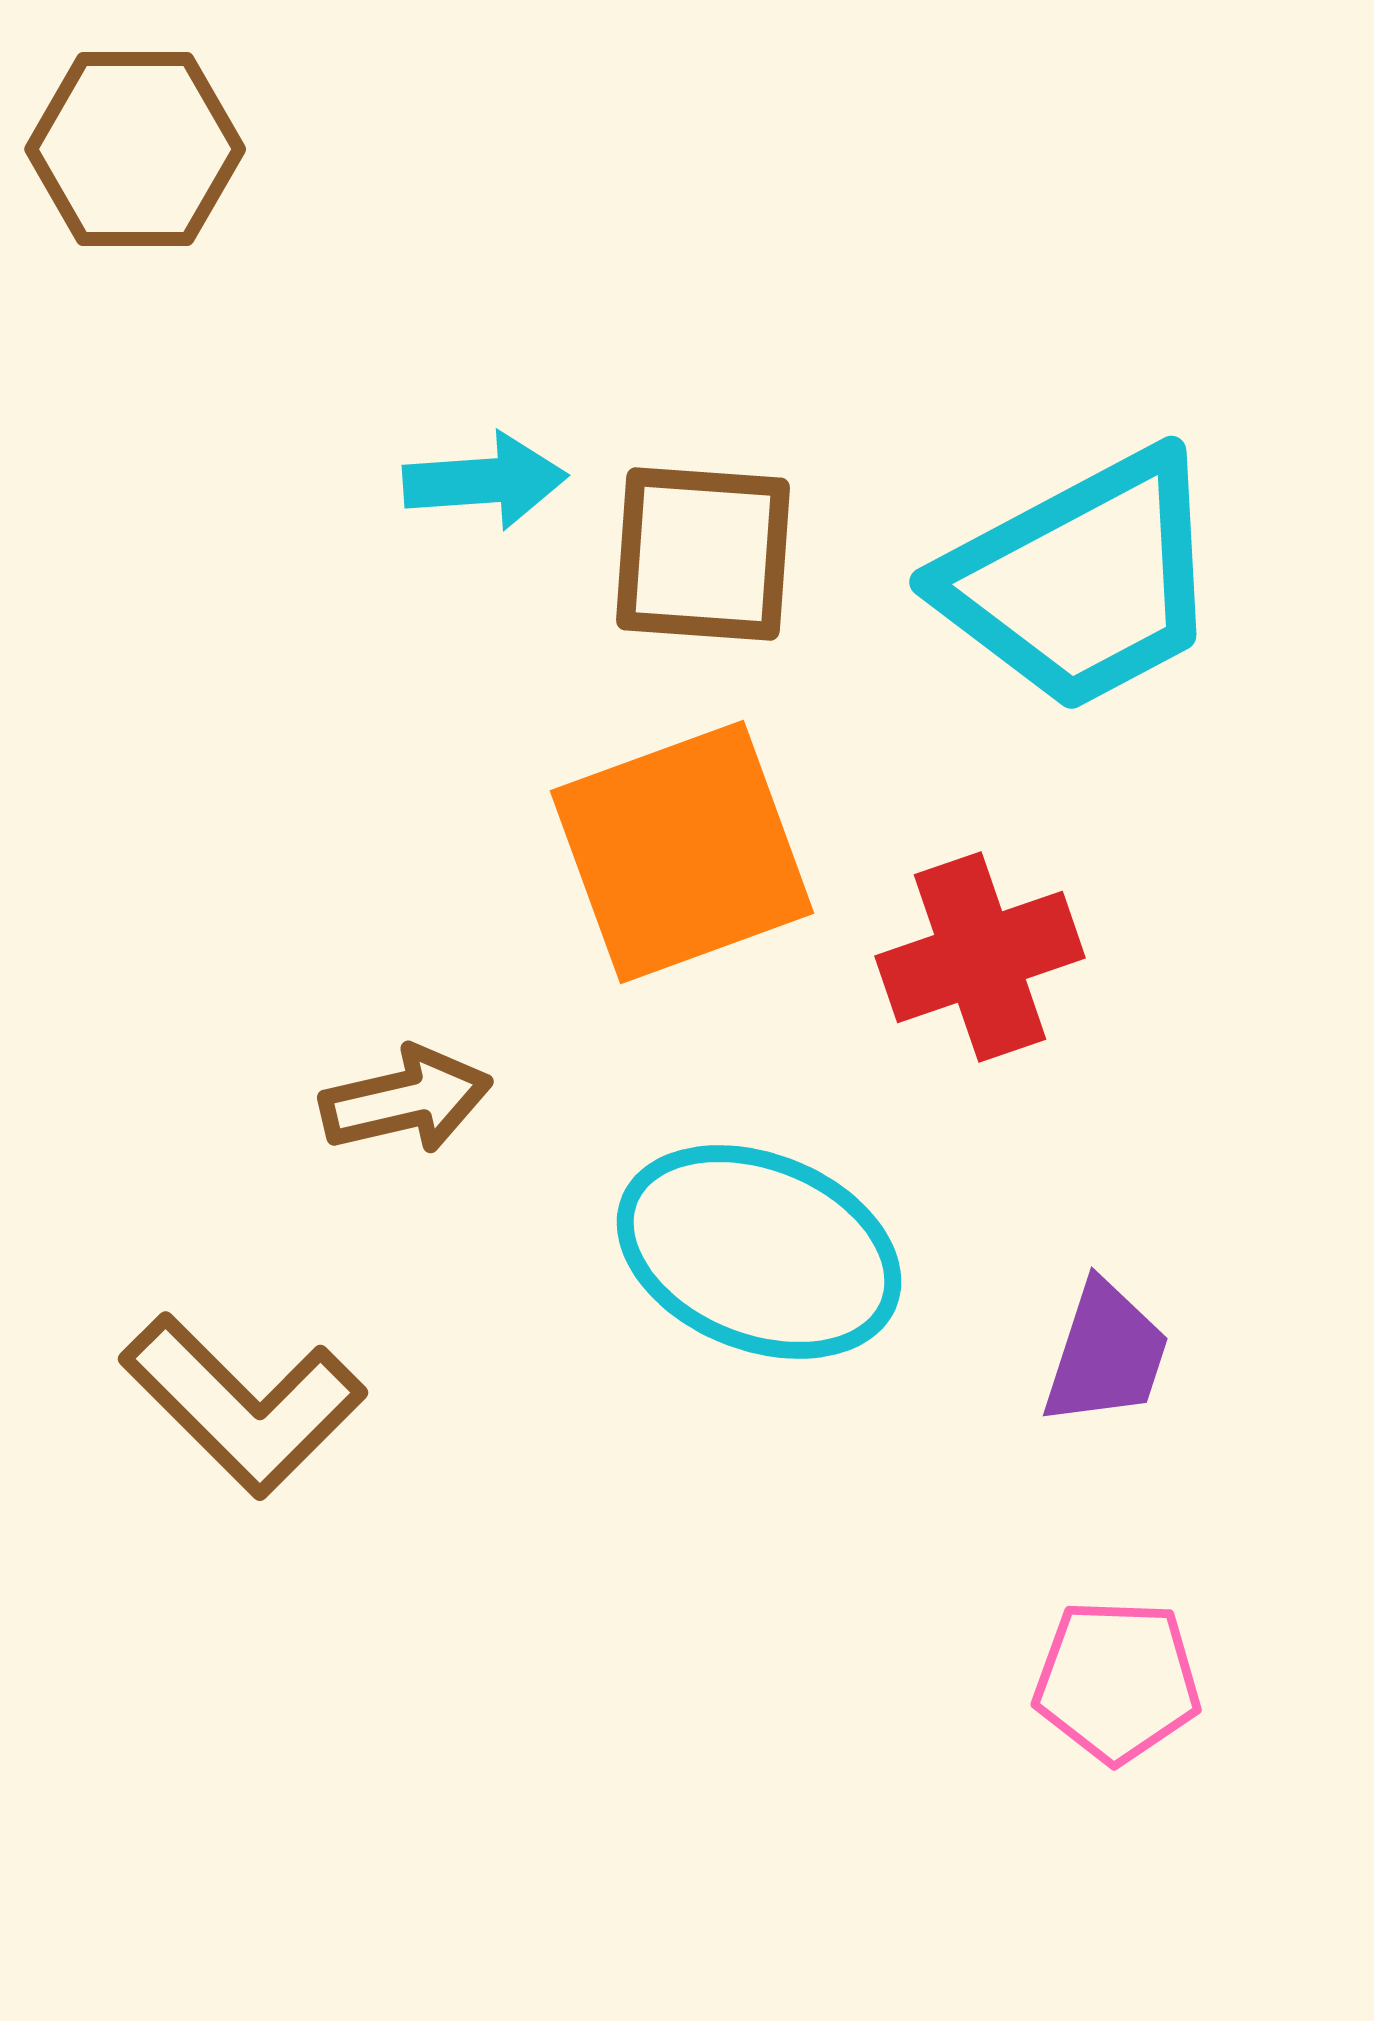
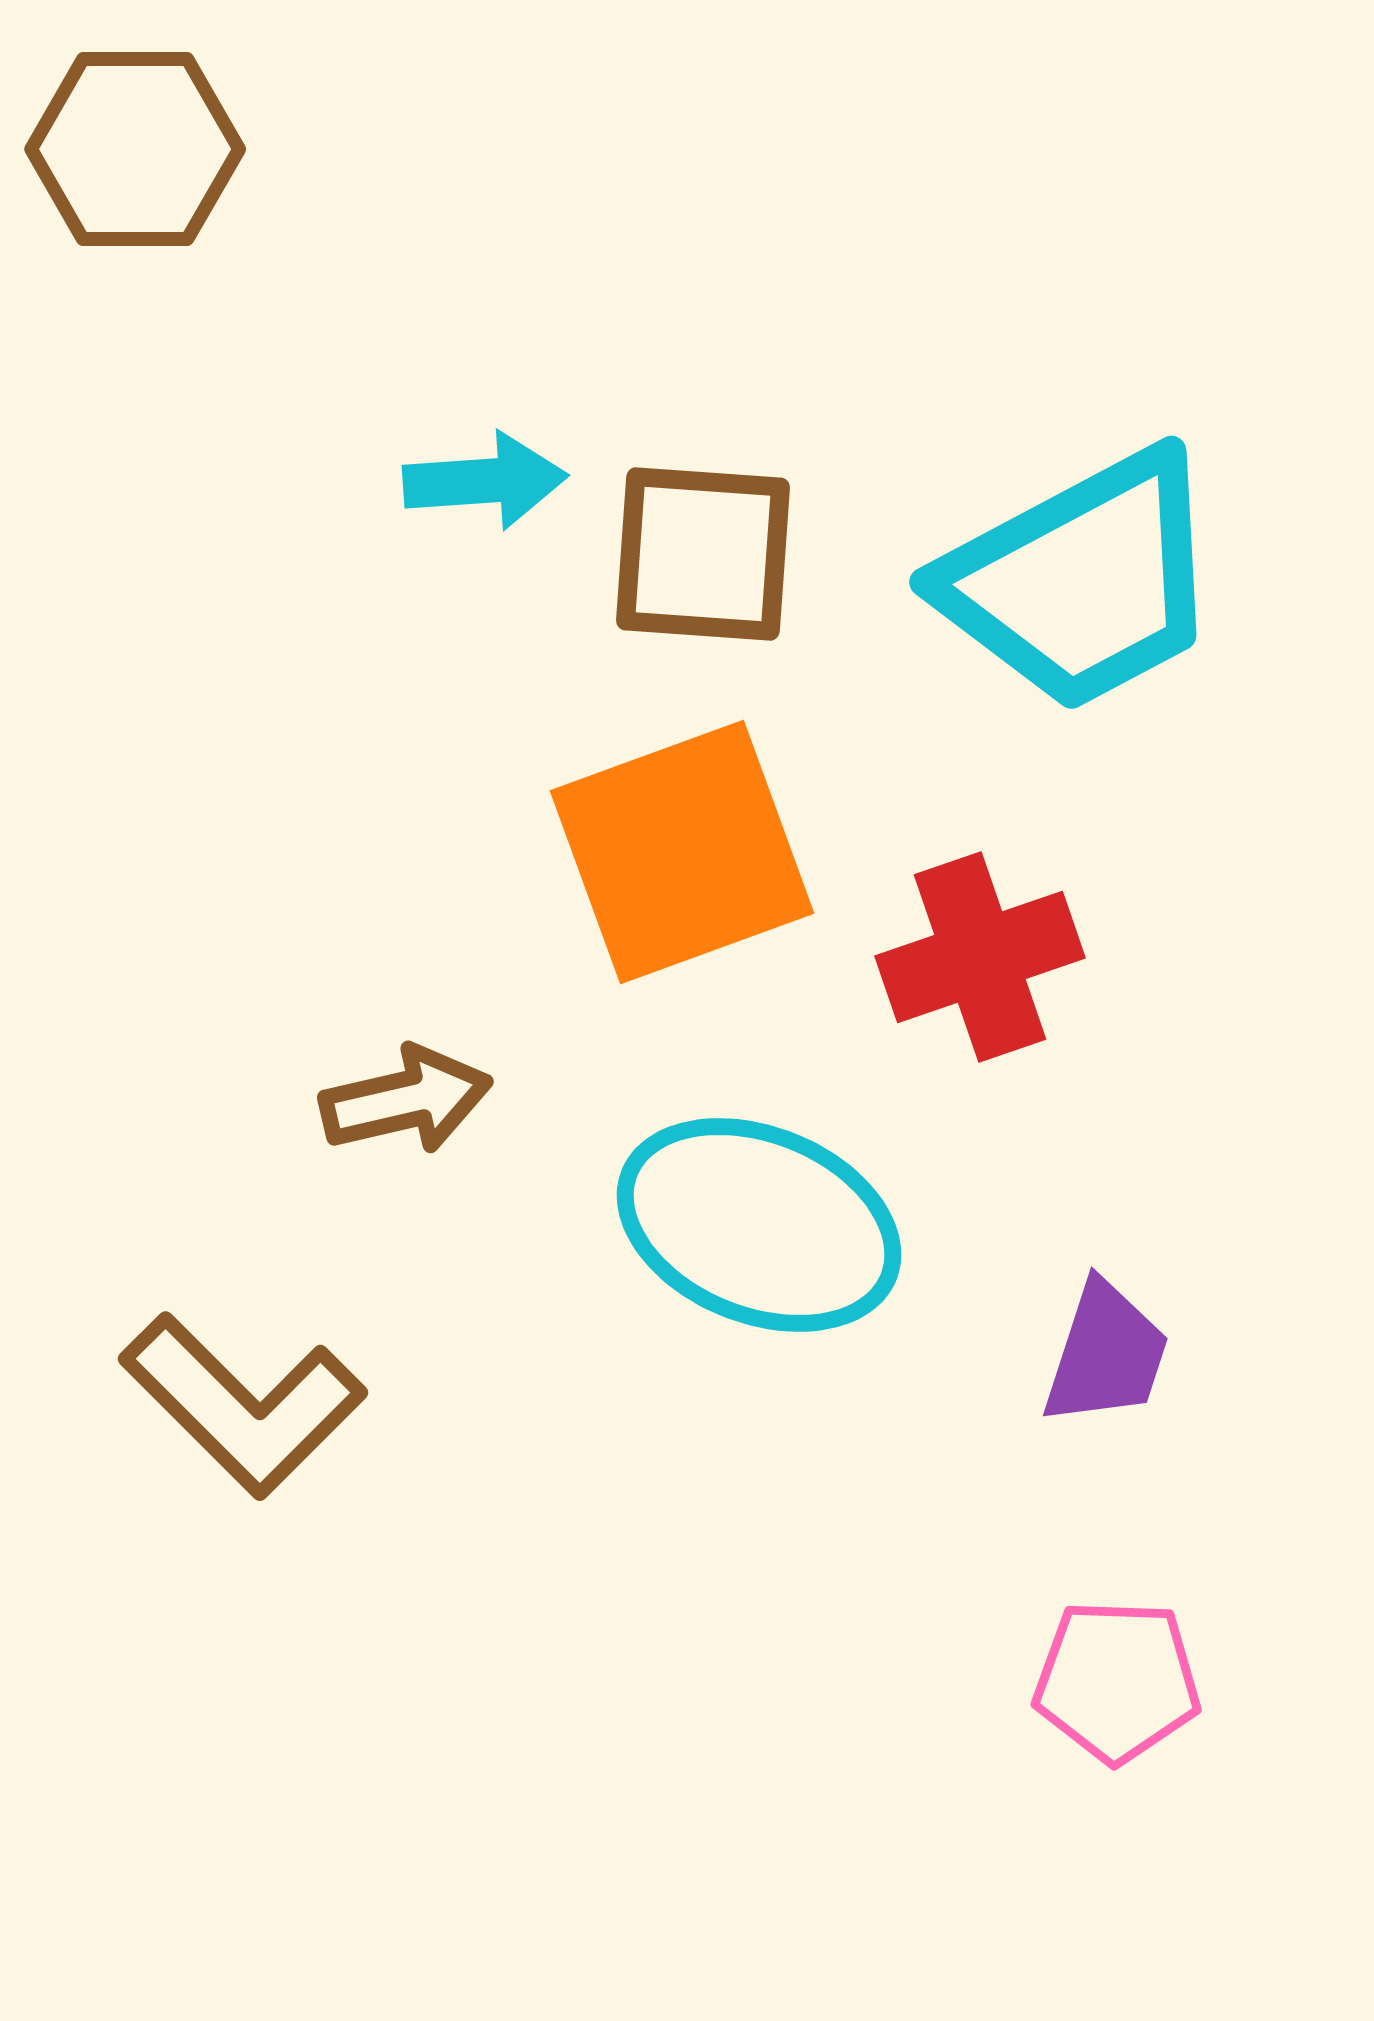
cyan ellipse: moved 27 px up
